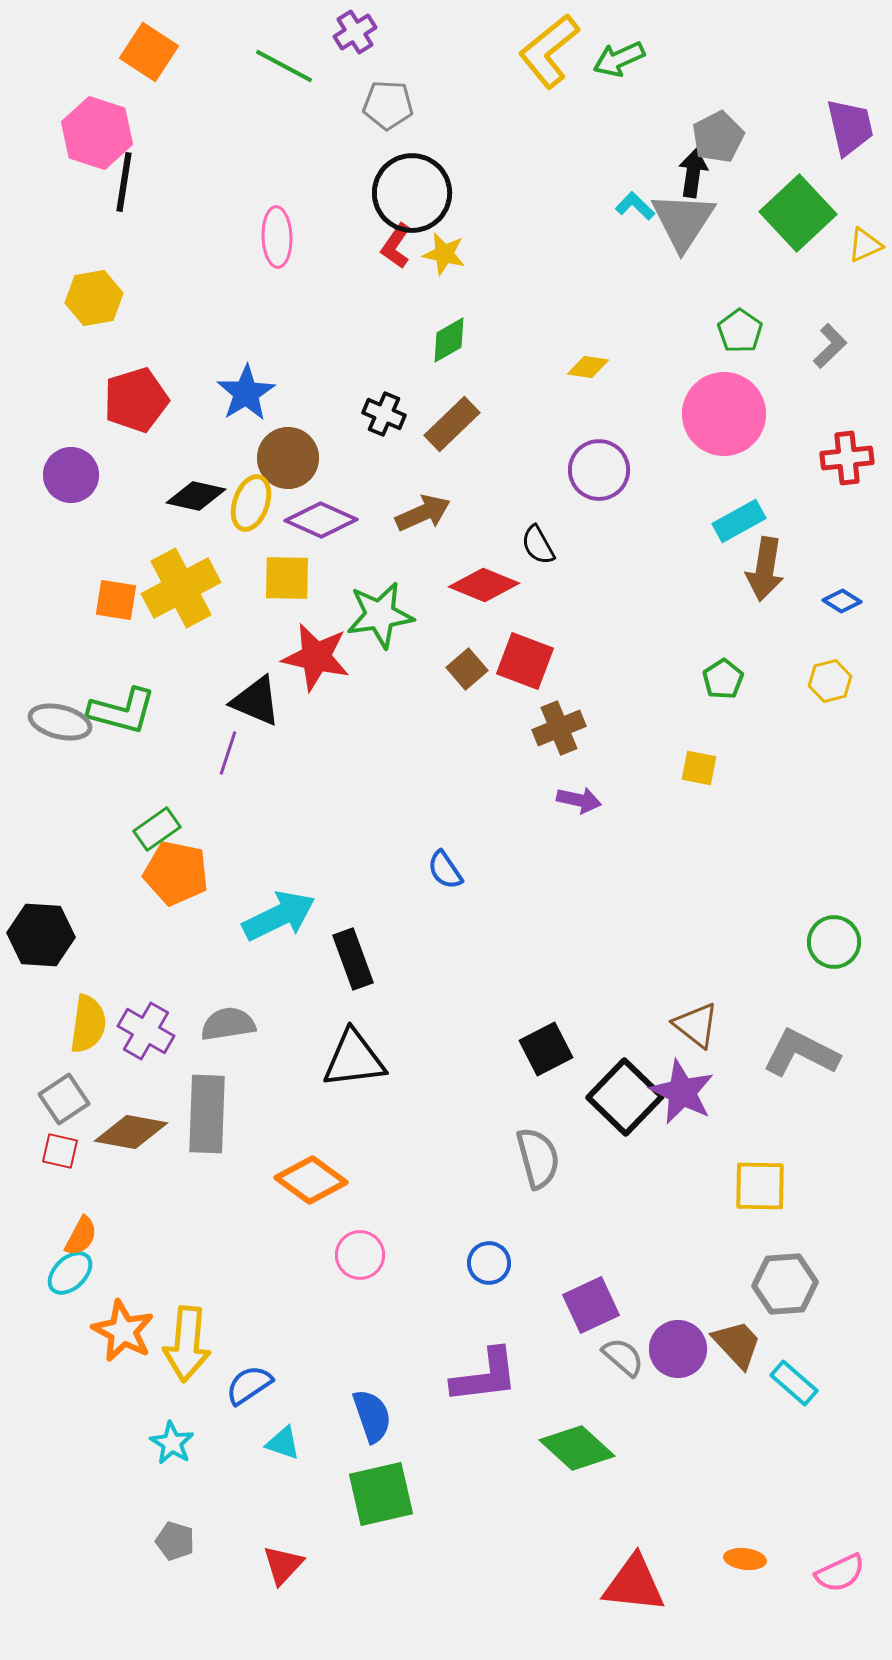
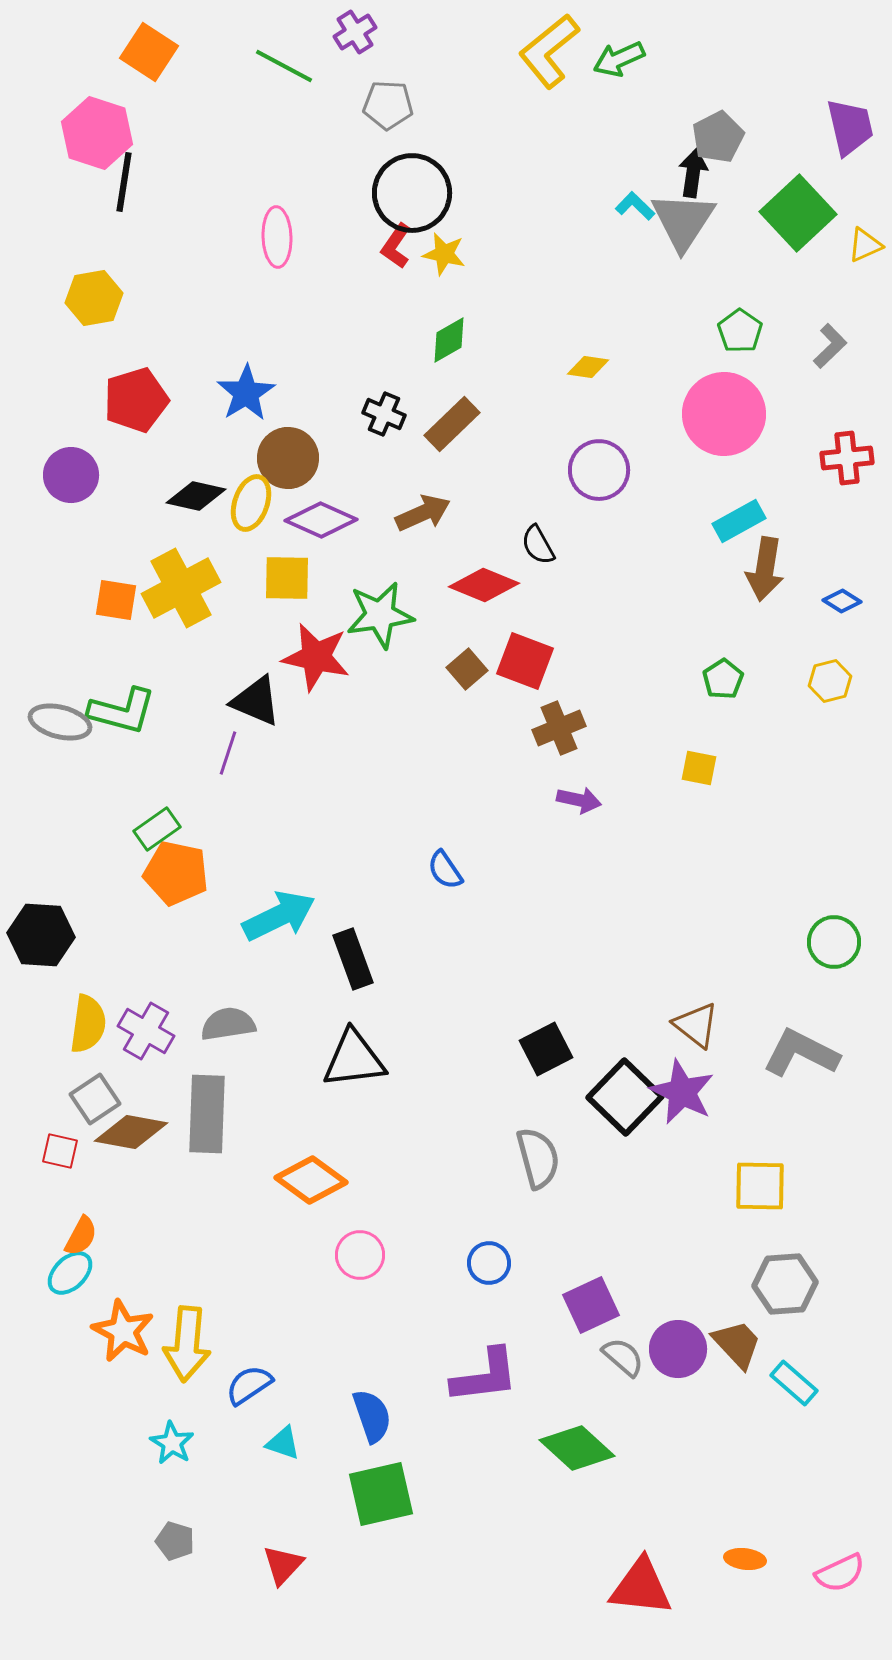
gray square at (64, 1099): moved 31 px right
red triangle at (634, 1584): moved 7 px right, 3 px down
